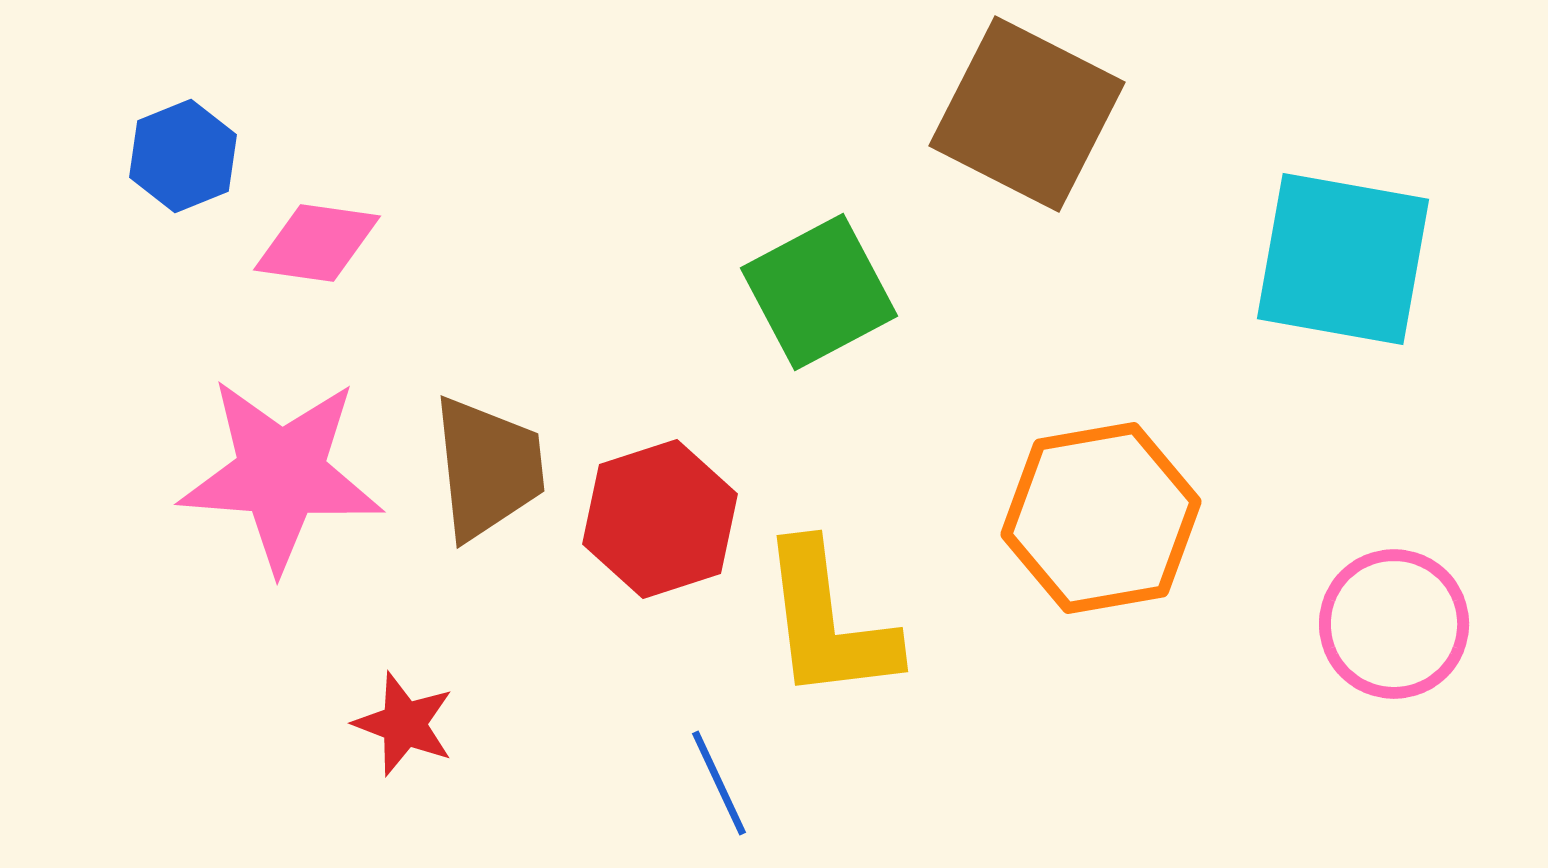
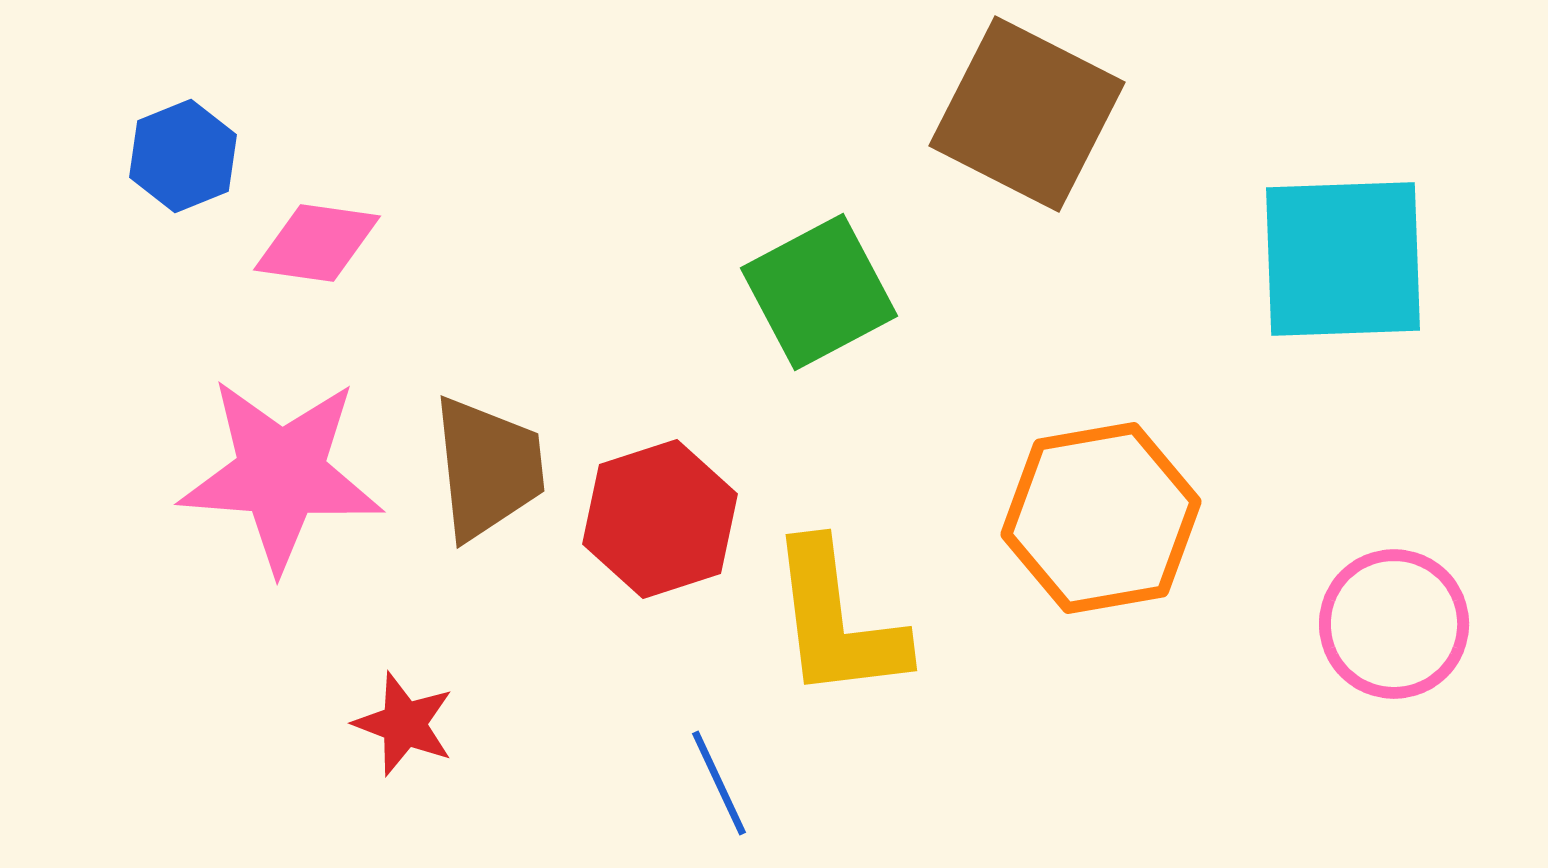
cyan square: rotated 12 degrees counterclockwise
yellow L-shape: moved 9 px right, 1 px up
